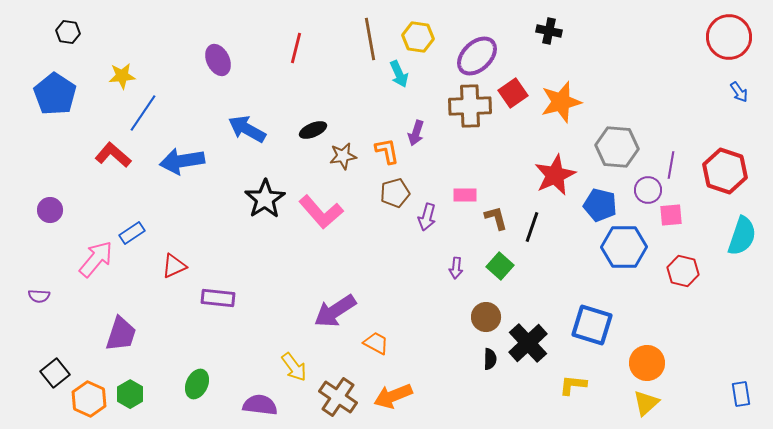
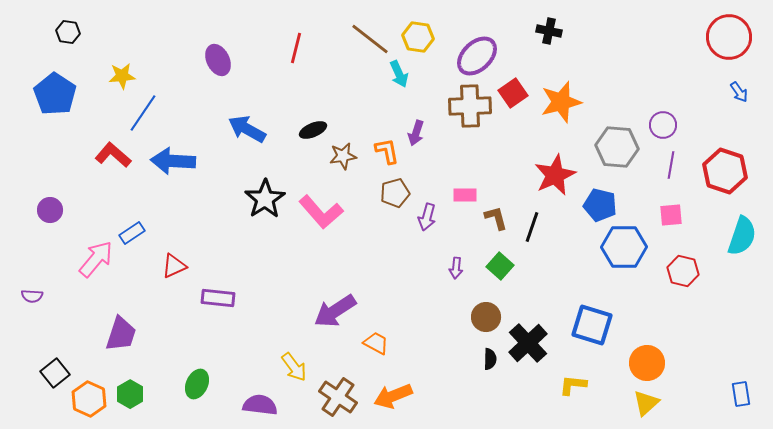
brown line at (370, 39): rotated 42 degrees counterclockwise
blue arrow at (182, 161): moved 9 px left; rotated 12 degrees clockwise
purple circle at (648, 190): moved 15 px right, 65 px up
purple semicircle at (39, 296): moved 7 px left
